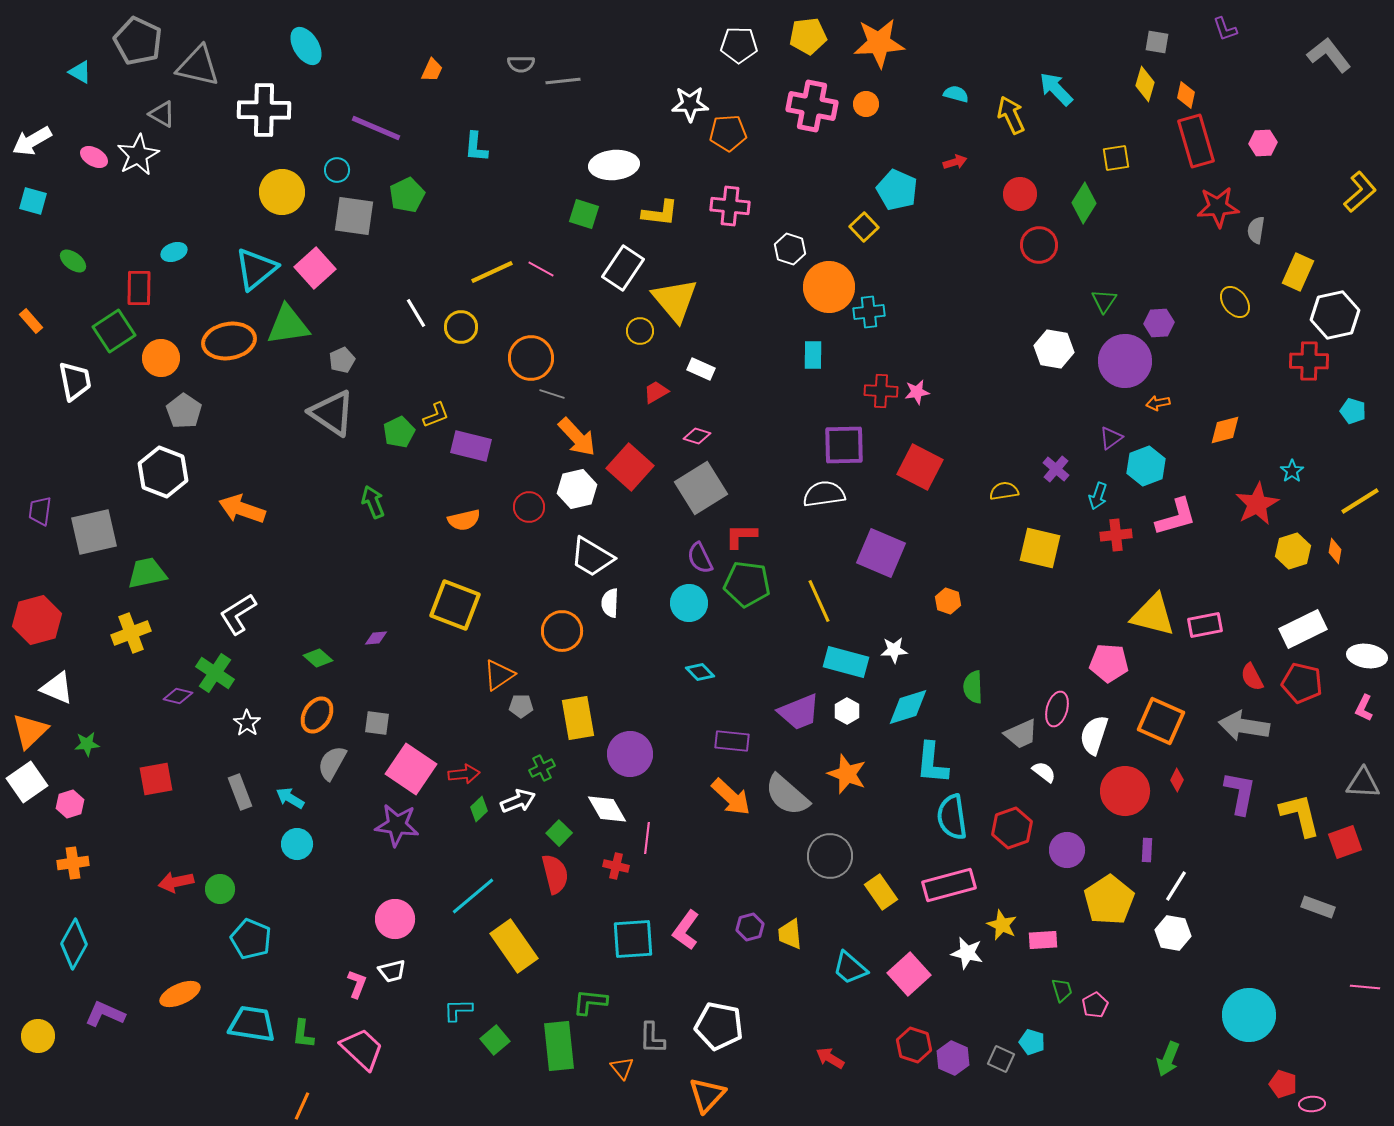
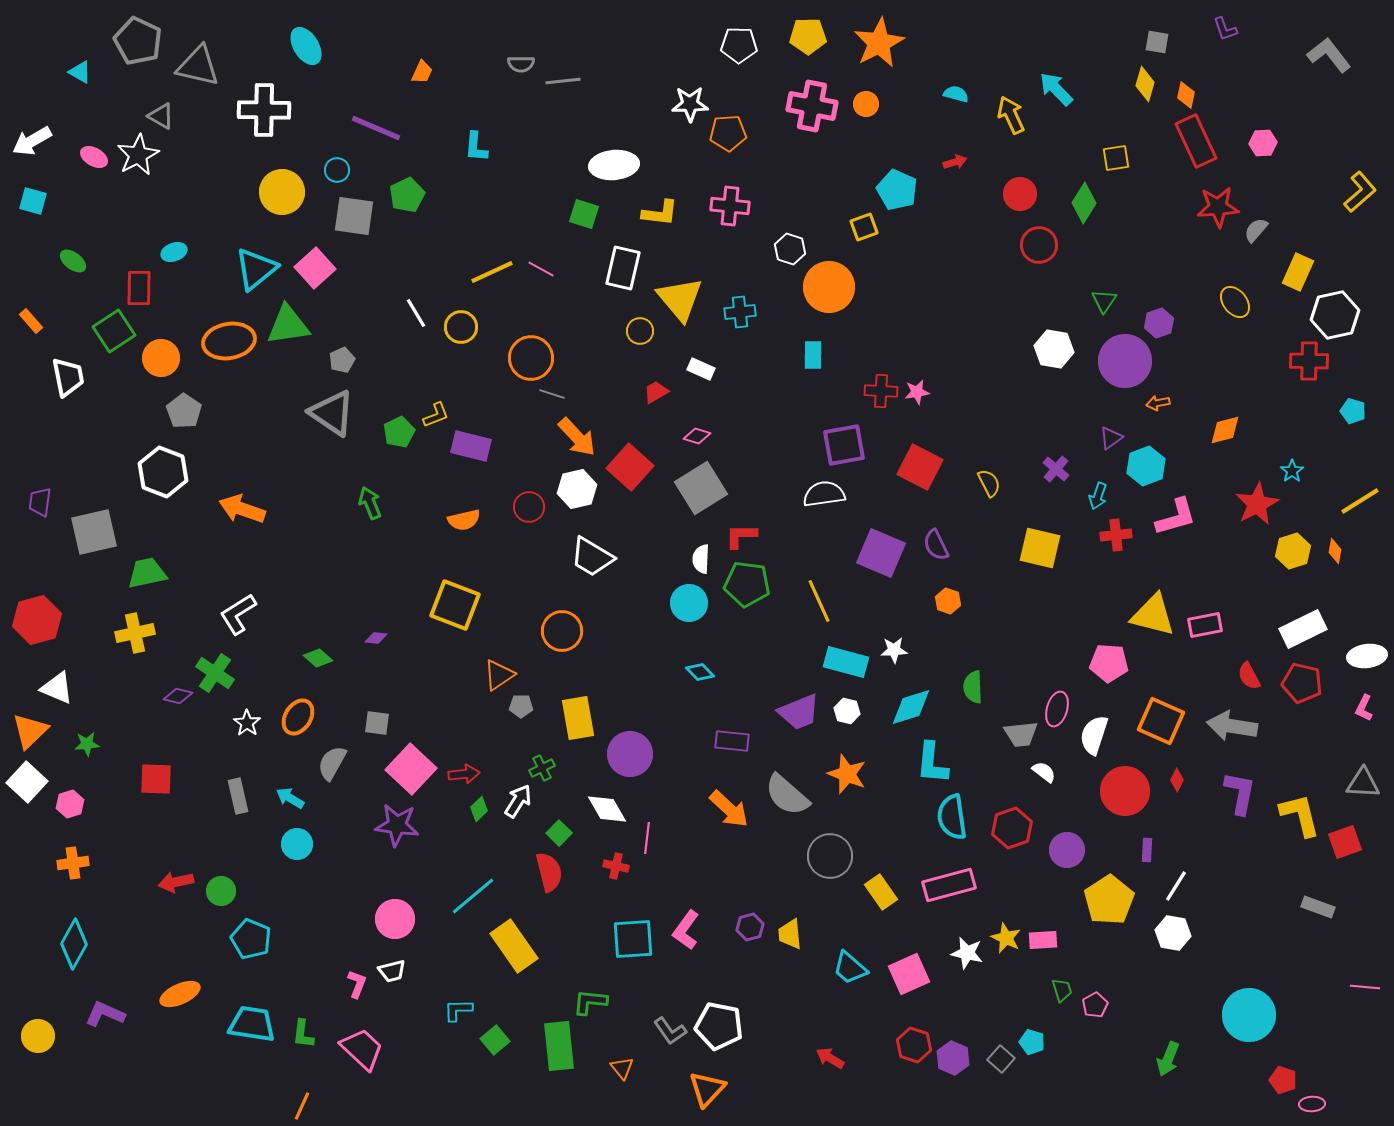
yellow pentagon at (808, 36): rotated 6 degrees clockwise
orange star at (879, 43): rotated 24 degrees counterclockwise
orange trapezoid at (432, 70): moved 10 px left, 2 px down
gray triangle at (162, 114): moved 1 px left, 2 px down
red rectangle at (1196, 141): rotated 9 degrees counterclockwise
yellow square at (864, 227): rotated 24 degrees clockwise
gray semicircle at (1256, 230): rotated 32 degrees clockwise
white rectangle at (623, 268): rotated 21 degrees counterclockwise
yellow triangle at (675, 300): moved 5 px right, 1 px up
cyan cross at (869, 312): moved 129 px left
purple hexagon at (1159, 323): rotated 16 degrees counterclockwise
white trapezoid at (75, 381): moved 7 px left, 4 px up
purple square at (844, 445): rotated 9 degrees counterclockwise
yellow semicircle at (1004, 491): moved 15 px left, 8 px up; rotated 72 degrees clockwise
green arrow at (373, 502): moved 3 px left, 1 px down
purple trapezoid at (40, 511): moved 9 px up
purple semicircle at (700, 558): moved 236 px right, 13 px up
white semicircle at (610, 603): moved 91 px right, 44 px up
yellow cross at (131, 633): moved 4 px right; rotated 9 degrees clockwise
purple diamond at (376, 638): rotated 10 degrees clockwise
white ellipse at (1367, 656): rotated 15 degrees counterclockwise
red semicircle at (1252, 677): moved 3 px left, 1 px up
cyan diamond at (908, 707): moved 3 px right
white hexagon at (847, 711): rotated 15 degrees counterclockwise
orange ellipse at (317, 715): moved 19 px left, 2 px down
gray arrow at (1244, 726): moved 12 px left
gray trapezoid at (1021, 734): rotated 18 degrees clockwise
pink square at (411, 769): rotated 9 degrees clockwise
red square at (156, 779): rotated 12 degrees clockwise
white square at (27, 782): rotated 12 degrees counterclockwise
gray rectangle at (240, 792): moved 2 px left, 4 px down; rotated 8 degrees clockwise
orange arrow at (731, 797): moved 2 px left, 12 px down
white arrow at (518, 801): rotated 36 degrees counterclockwise
red semicircle at (555, 874): moved 6 px left, 2 px up
green circle at (220, 889): moved 1 px right, 2 px down
yellow star at (1002, 925): moved 4 px right, 13 px down
pink square at (909, 974): rotated 18 degrees clockwise
gray L-shape at (652, 1038): moved 18 px right, 7 px up; rotated 36 degrees counterclockwise
gray square at (1001, 1059): rotated 16 degrees clockwise
red pentagon at (1283, 1084): moved 4 px up
orange triangle at (707, 1095): moved 6 px up
